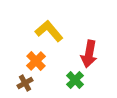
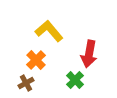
orange cross: moved 1 px up
brown cross: moved 1 px right
